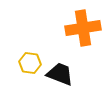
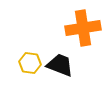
black trapezoid: moved 9 px up
